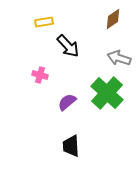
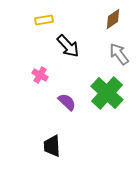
yellow rectangle: moved 2 px up
gray arrow: moved 4 px up; rotated 35 degrees clockwise
pink cross: rotated 14 degrees clockwise
purple semicircle: rotated 84 degrees clockwise
black trapezoid: moved 19 px left
